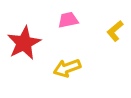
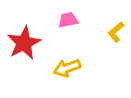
yellow L-shape: moved 1 px right, 1 px down
